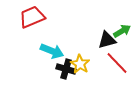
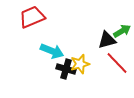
yellow star: rotated 24 degrees clockwise
